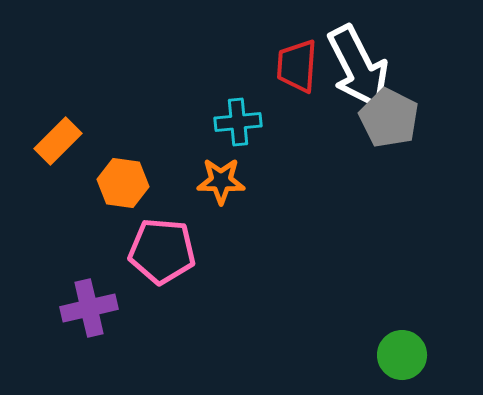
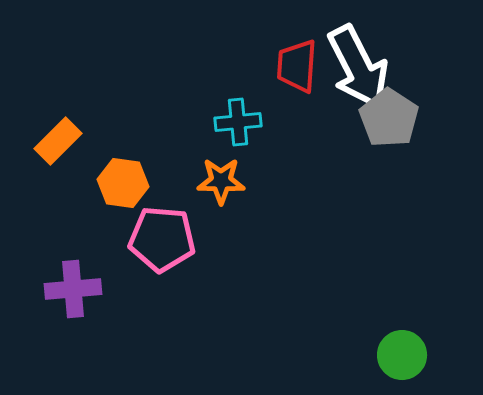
gray pentagon: rotated 6 degrees clockwise
pink pentagon: moved 12 px up
purple cross: moved 16 px left, 19 px up; rotated 8 degrees clockwise
